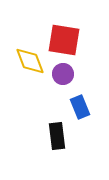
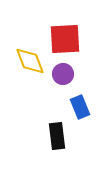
red square: moved 1 px right, 1 px up; rotated 12 degrees counterclockwise
